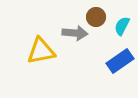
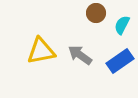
brown circle: moved 4 px up
cyan semicircle: moved 1 px up
gray arrow: moved 5 px right, 22 px down; rotated 150 degrees counterclockwise
